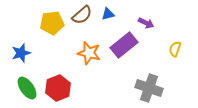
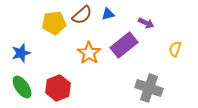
yellow pentagon: moved 2 px right
orange star: rotated 20 degrees clockwise
green ellipse: moved 5 px left, 1 px up
